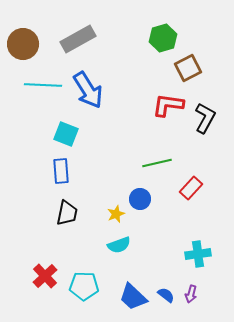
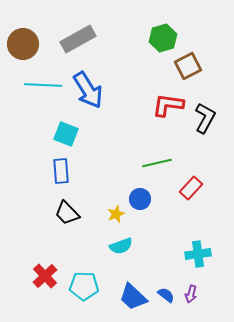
brown square: moved 2 px up
black trapezoid: rotated 124 degrees clockwise
cyan semicircle: moved 2 px right, 1 px down
